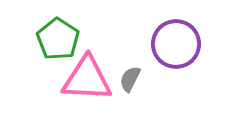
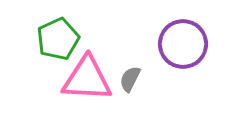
green pentagon: rotated 15 degrees clockwise
purple circle: moved 7 px right
